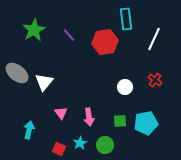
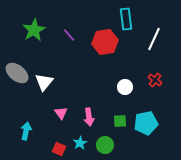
cyan arrow: moved 3 px left, 1 px down
